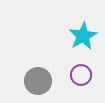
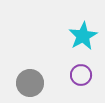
gray circle: moved 8 px left, 2 px down
